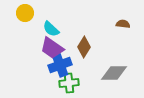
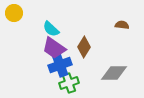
yellow circle: moved 11 px left
brown semicircle: moved 1 px left, 1 px down
purple trapezoid: moved 2 px right
green cross: rotated 12 degrees counterclockwise
